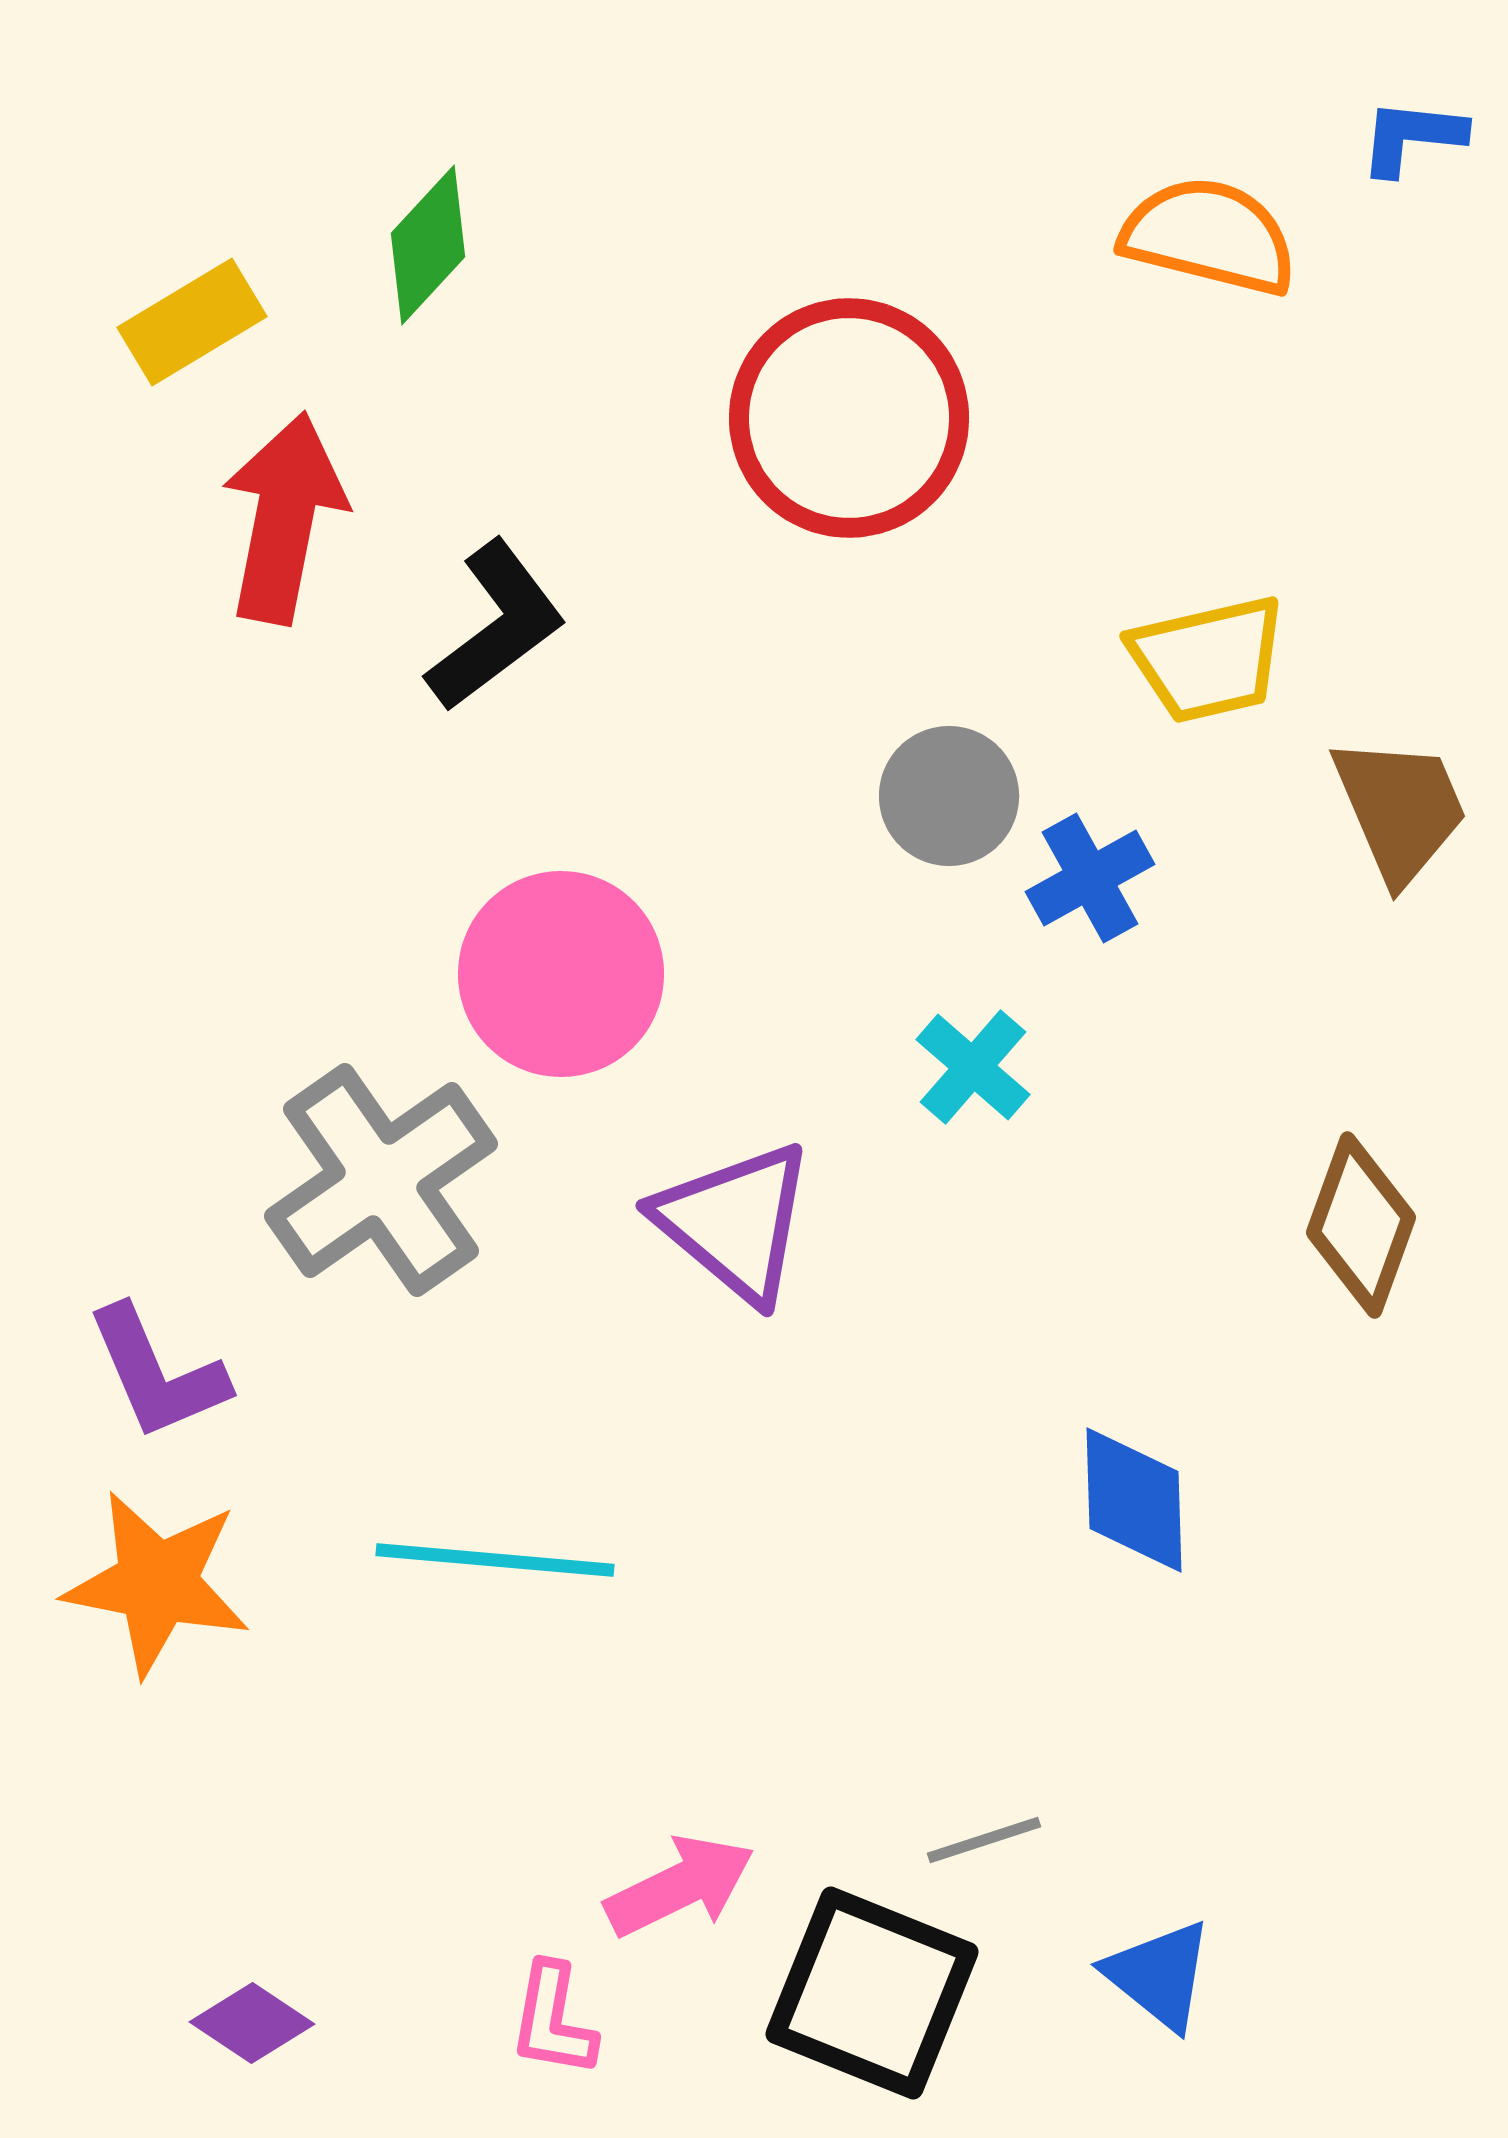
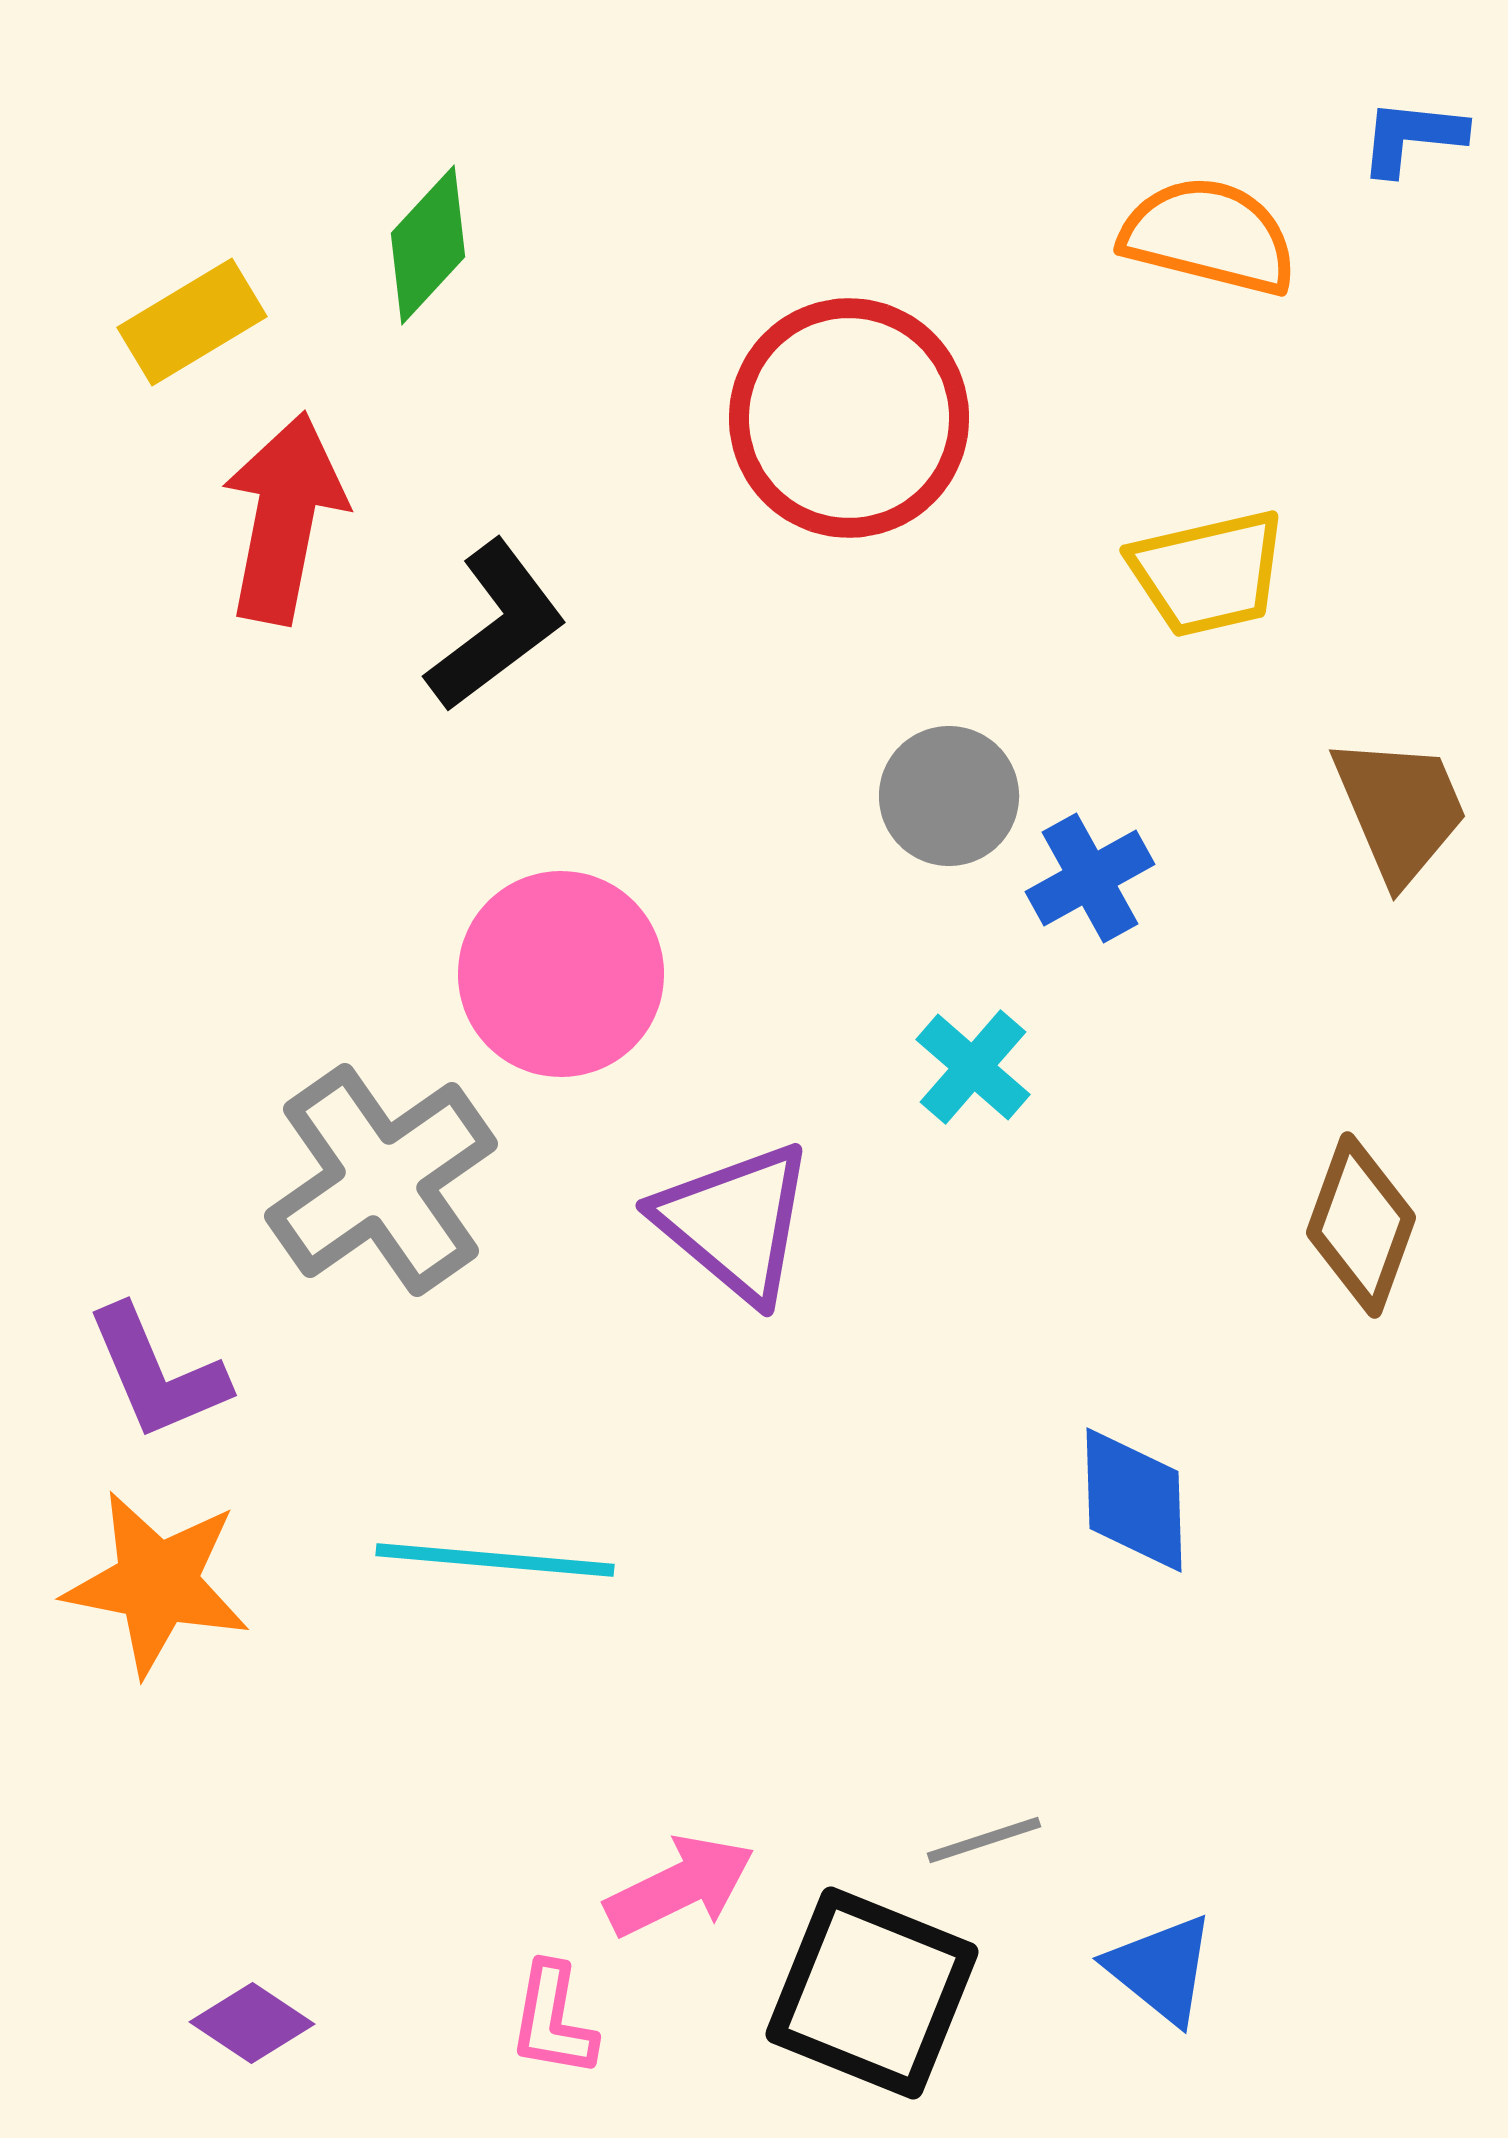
yellow trapezoid: moved 86 px up
blue triangle: moved 2 px right, 6 px up
